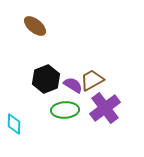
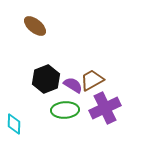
purple cross: rotated 12 degrees clockwise
